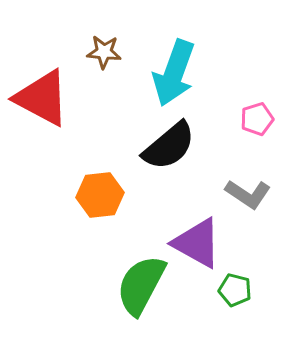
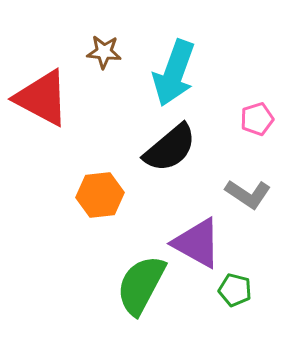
black semicircle: moved 1 px right, 2 px down
